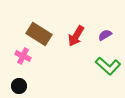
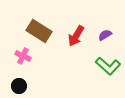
brown rectangle: moved 3 px up
